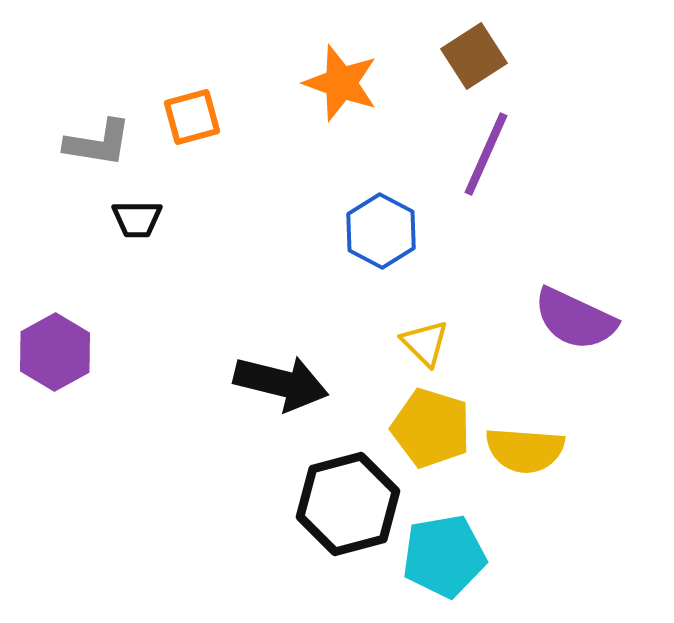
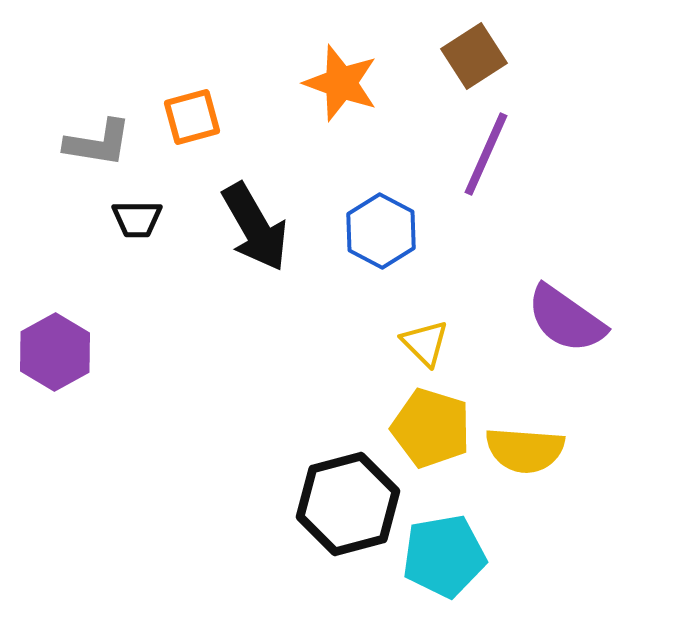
purple semicircle: moved 9 px left; rotated 10 degrees clockwise
black arrow: moved 26 px left, 156 px up; rotated 46 degrees clockwise
